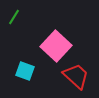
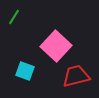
red trapezoid: rotated 56 degrees counterclockwise
